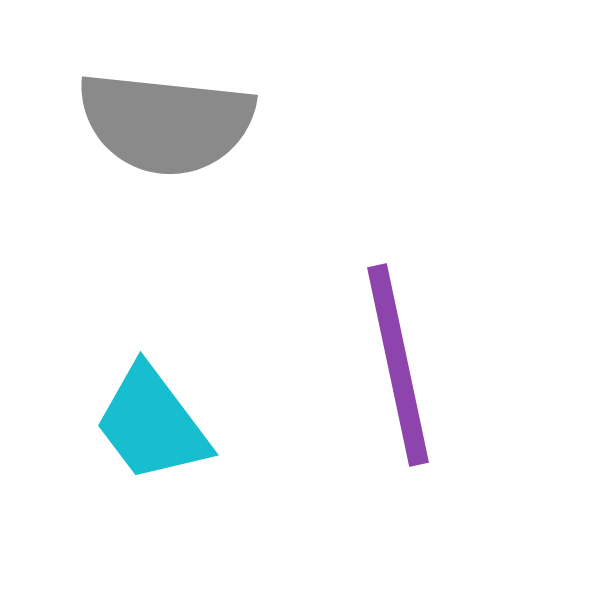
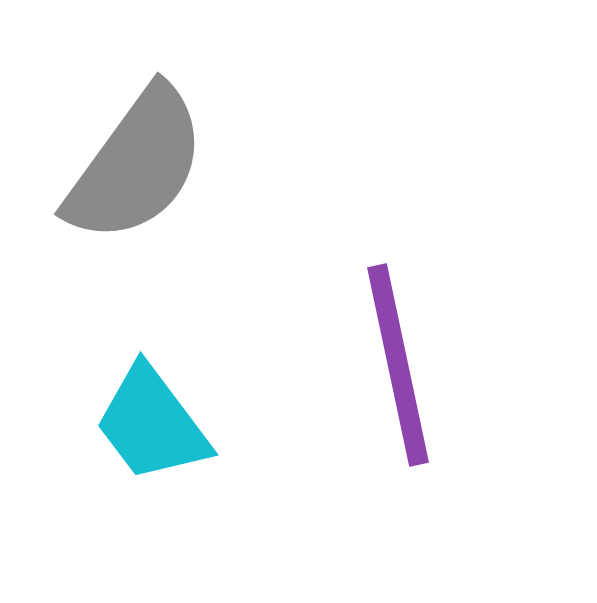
gray semicircle: moved 30 px left, 42 px down; rotated 60 degrees counterclockwise
